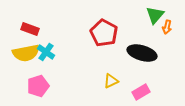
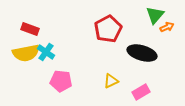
orange arrow: rotated 128 degrees counterclockwise
red pentagon: moved 4 px right, 4 px up; rotated 16 degrees clockwise
pink pentagon: moved 23 px right, 5 px up; rotated 25 degrees clockwise
